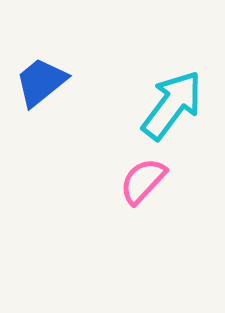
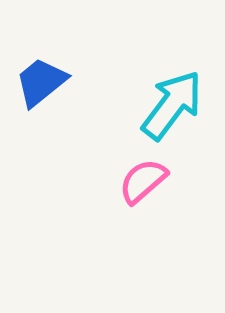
pink semicircle: rotated 6 degrees clockwise
